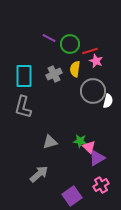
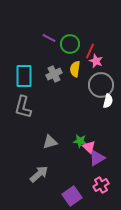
red line: rotated 49 degrees counterclockwise
gray circle: moved 8 px right, 6 px up
